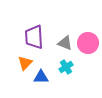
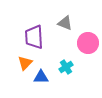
gray triangle: moved 20 px up
